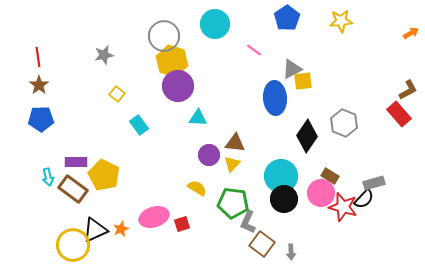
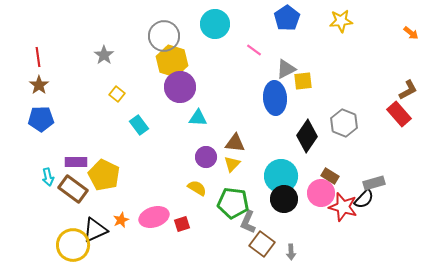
orange arrow at (411, 33): rotated 70 degrees clockwise
gray star at (104, 55): rotated 24 degrees counterclockwise
gray triangle at (292, 69): moved 6 px left
purple circle at (178, 86): moved 2 px right, 1 px down
purple circle at (209, 155): moved 3 px left, 2 px down
orange star at (121, 229): moved 9 px up
